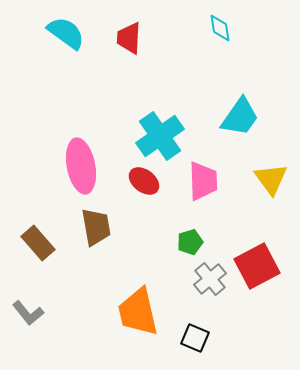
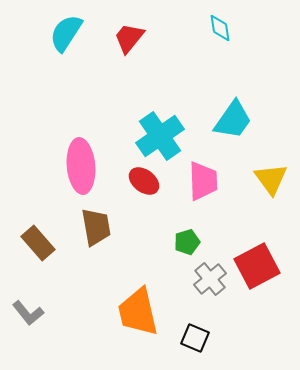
cyan semicircle: rotated 93 degrees counterclockwise
red trapezoid: rotated 36 degrees clockwise
cyan trapezoid: moved 7 px left, 3 px down
pink ellipse: rotated 6 degrees clockwise
green pentagon: moved 3 px left
